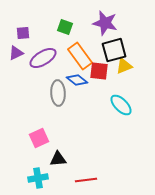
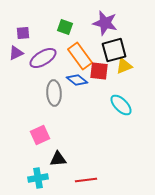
gray ellipse: moved 4 px left
pink square: moved 1 px right, 3 px up
